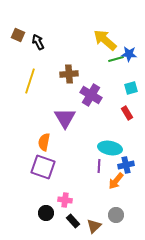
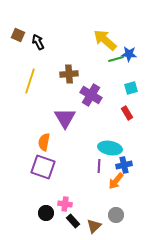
blue cross: moved 2 px left
pink cross: moved 4 px down
